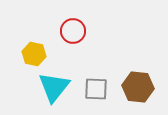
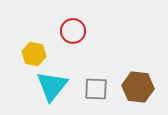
cyan triangle: moved 2 px left, 1 px up
